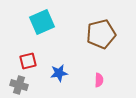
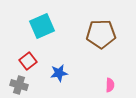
cyan square: moved 4 px down
brown pentagon: rotated 12 degrees clockwise
red square: rotated 24 degrees counterclockwise
pink semicircle: moved 11 px right, 5 px down
